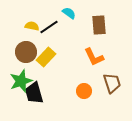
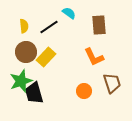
yellow semicircle: moved 8 px left; rotated 72 degrees clockwise
